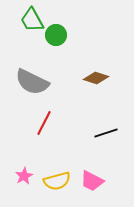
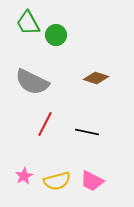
green trapezoid: moved 4 px left, 3 px down
red line: moved 1 px right, 1 px down
black line: moved 19 px left, 1 px up; rotated 30 degrees clockwise
